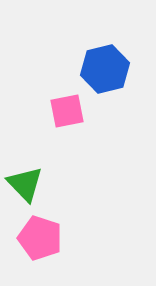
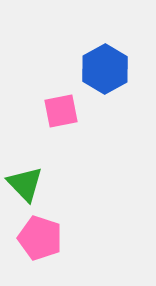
blue hexagon: rotated 15 degrees counterclockwise
pink square: moved 6 px left
